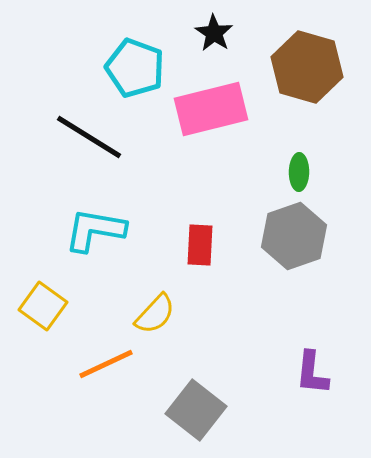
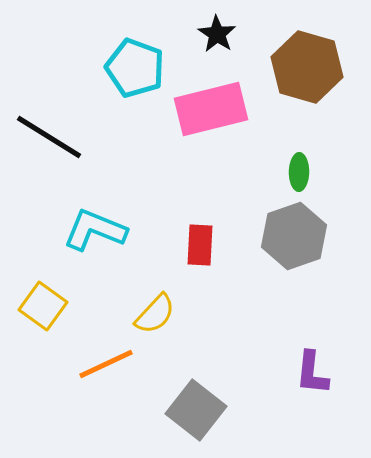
black star: moved 3 px right, 1 px down
black line: moved 40 px left
cyan L-shape: rotated 12 degrees clockwise
